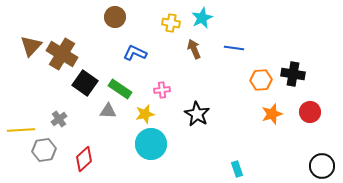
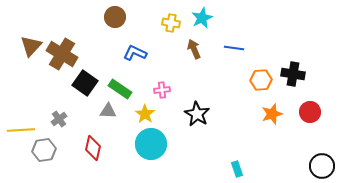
yellow star: rotated 24 degrees counterclockwise
red diamond: moved 9 px right, 11 px up; rotated 35 degrees counterclockwise
